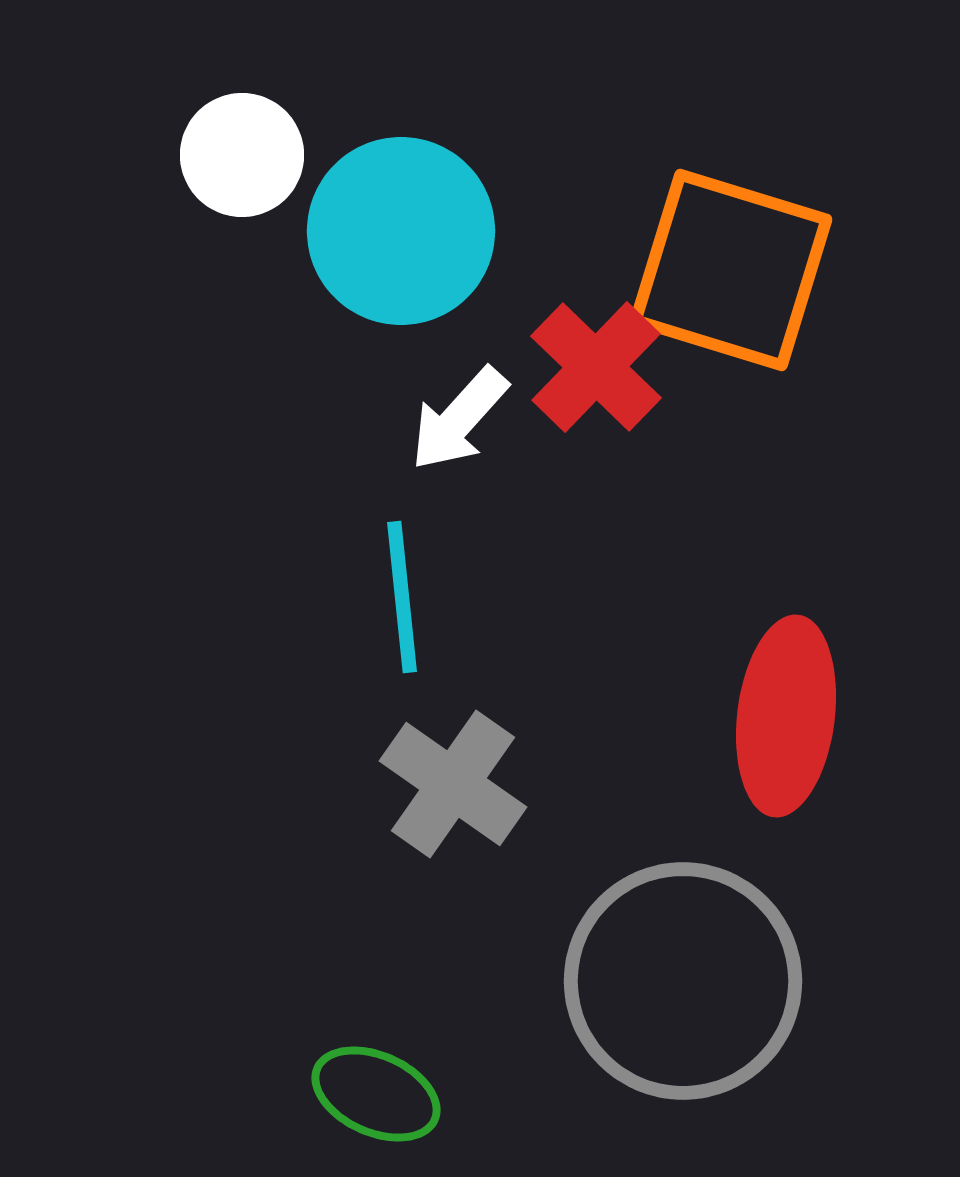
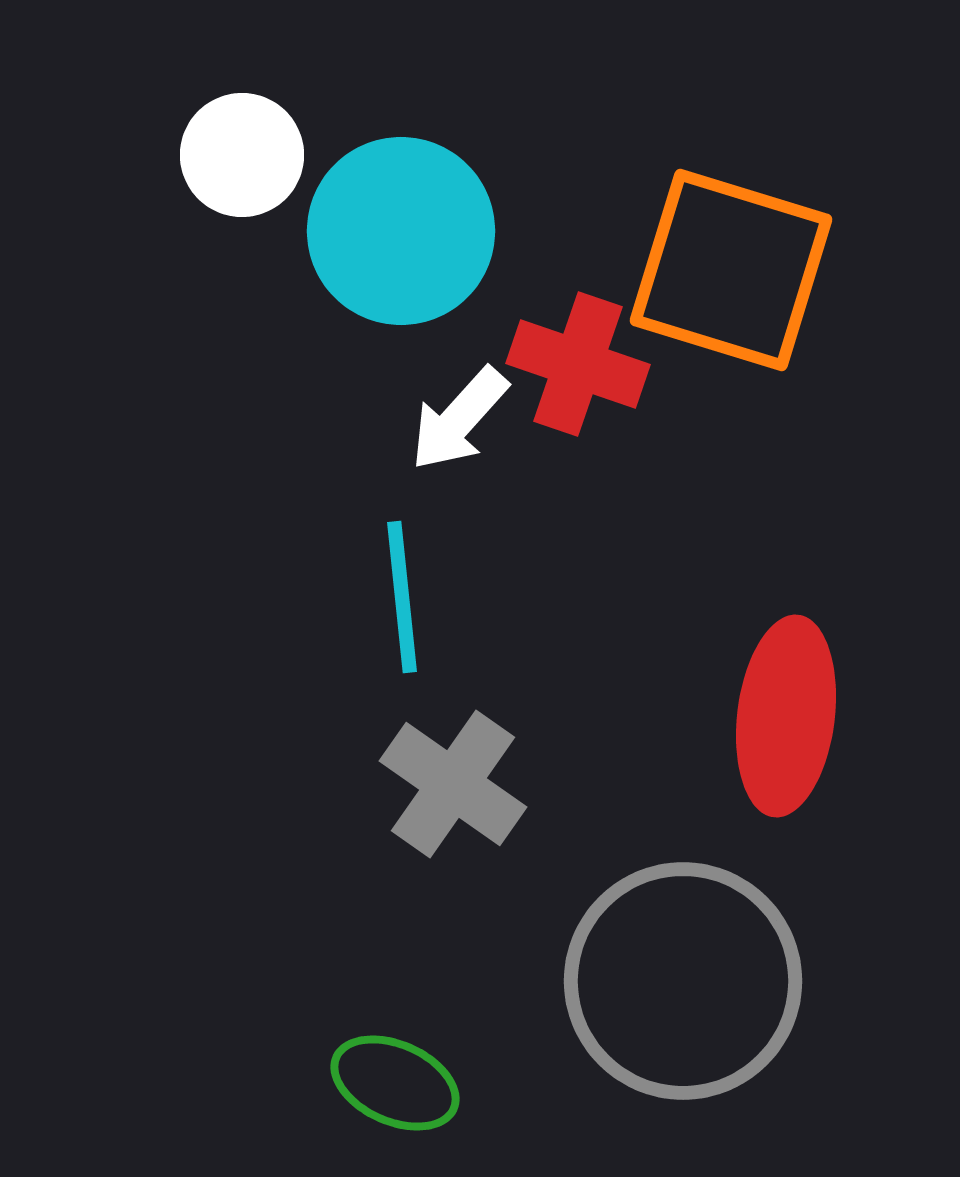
red cross: moved 18 px left, 3 px up; rotated 25 degrees counterclockwise
green ellipse: moved 19 px right, 11 px up
